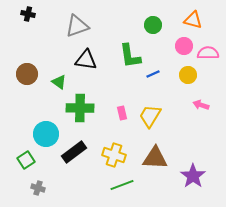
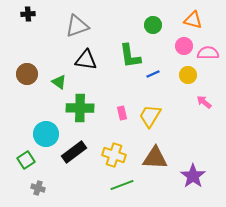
black cross: rotated 16 degrees counterclockwise
pink arrow: moved 3 px right, 3 px up; rotated 21 degrees clockwise
